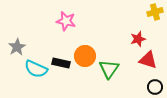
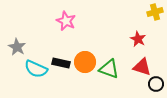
pink star: rotated 12 degrees clockwise
red star: rotated 28 degrees counterclockwise
gray star: rotated 12 degrees counterclockwise
orange circle: moved 6 px down
red triangle: moved 6 px left, 7 px down
green triangle: rotated 45 degrees counterclockwise
black circle: moved 1 px right, 3 px up
